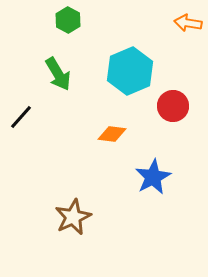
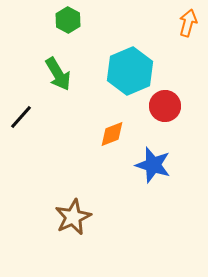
orange arrow: rotated 96 degrees clockwise
red circle: moved 8 px left
orange diamond: rotated 28 degrees counterclockwise
blue star: moved 12 px up; rotated 27 degrees counterclockwise
